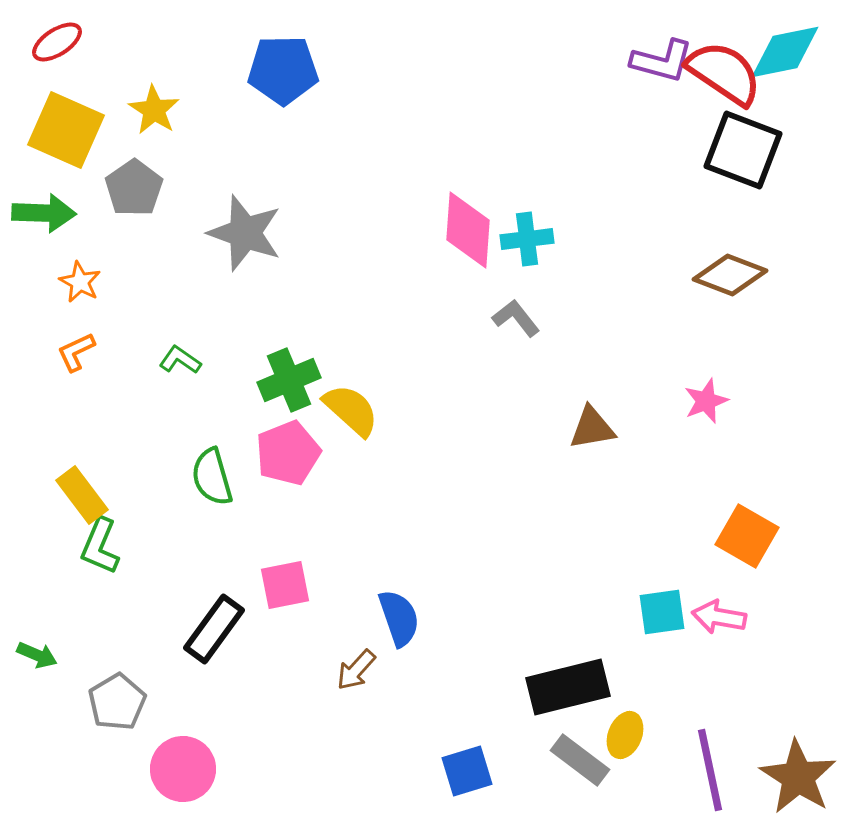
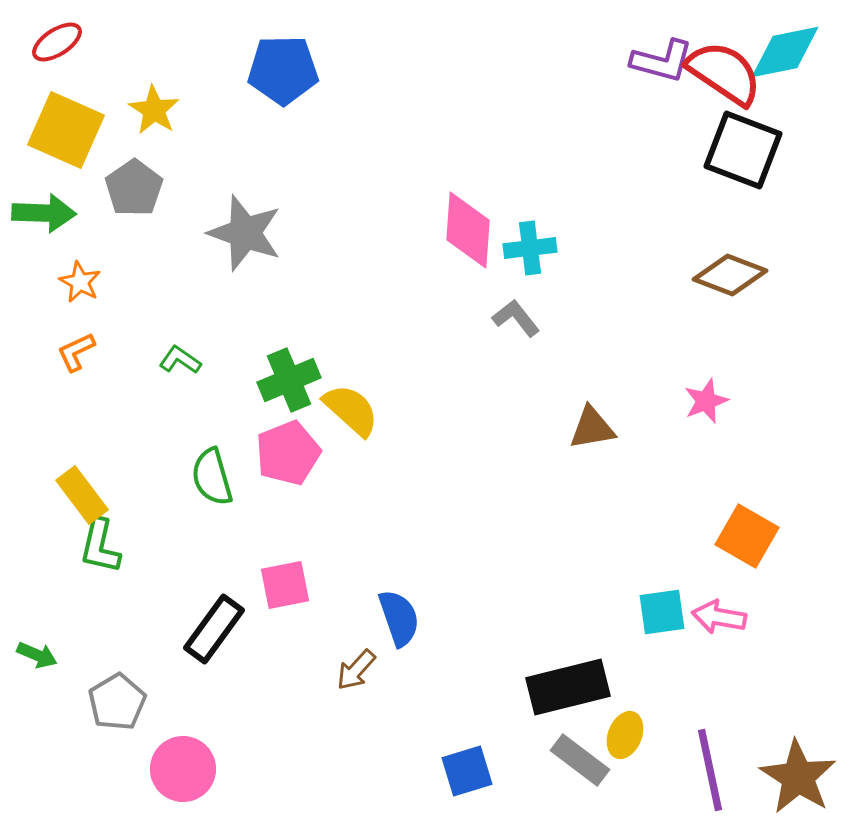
cyan cross at (527, 239): moved 3 px right, 9 px down
green L-shape at (100, 546): rotated 10 degrees counterclockwise
